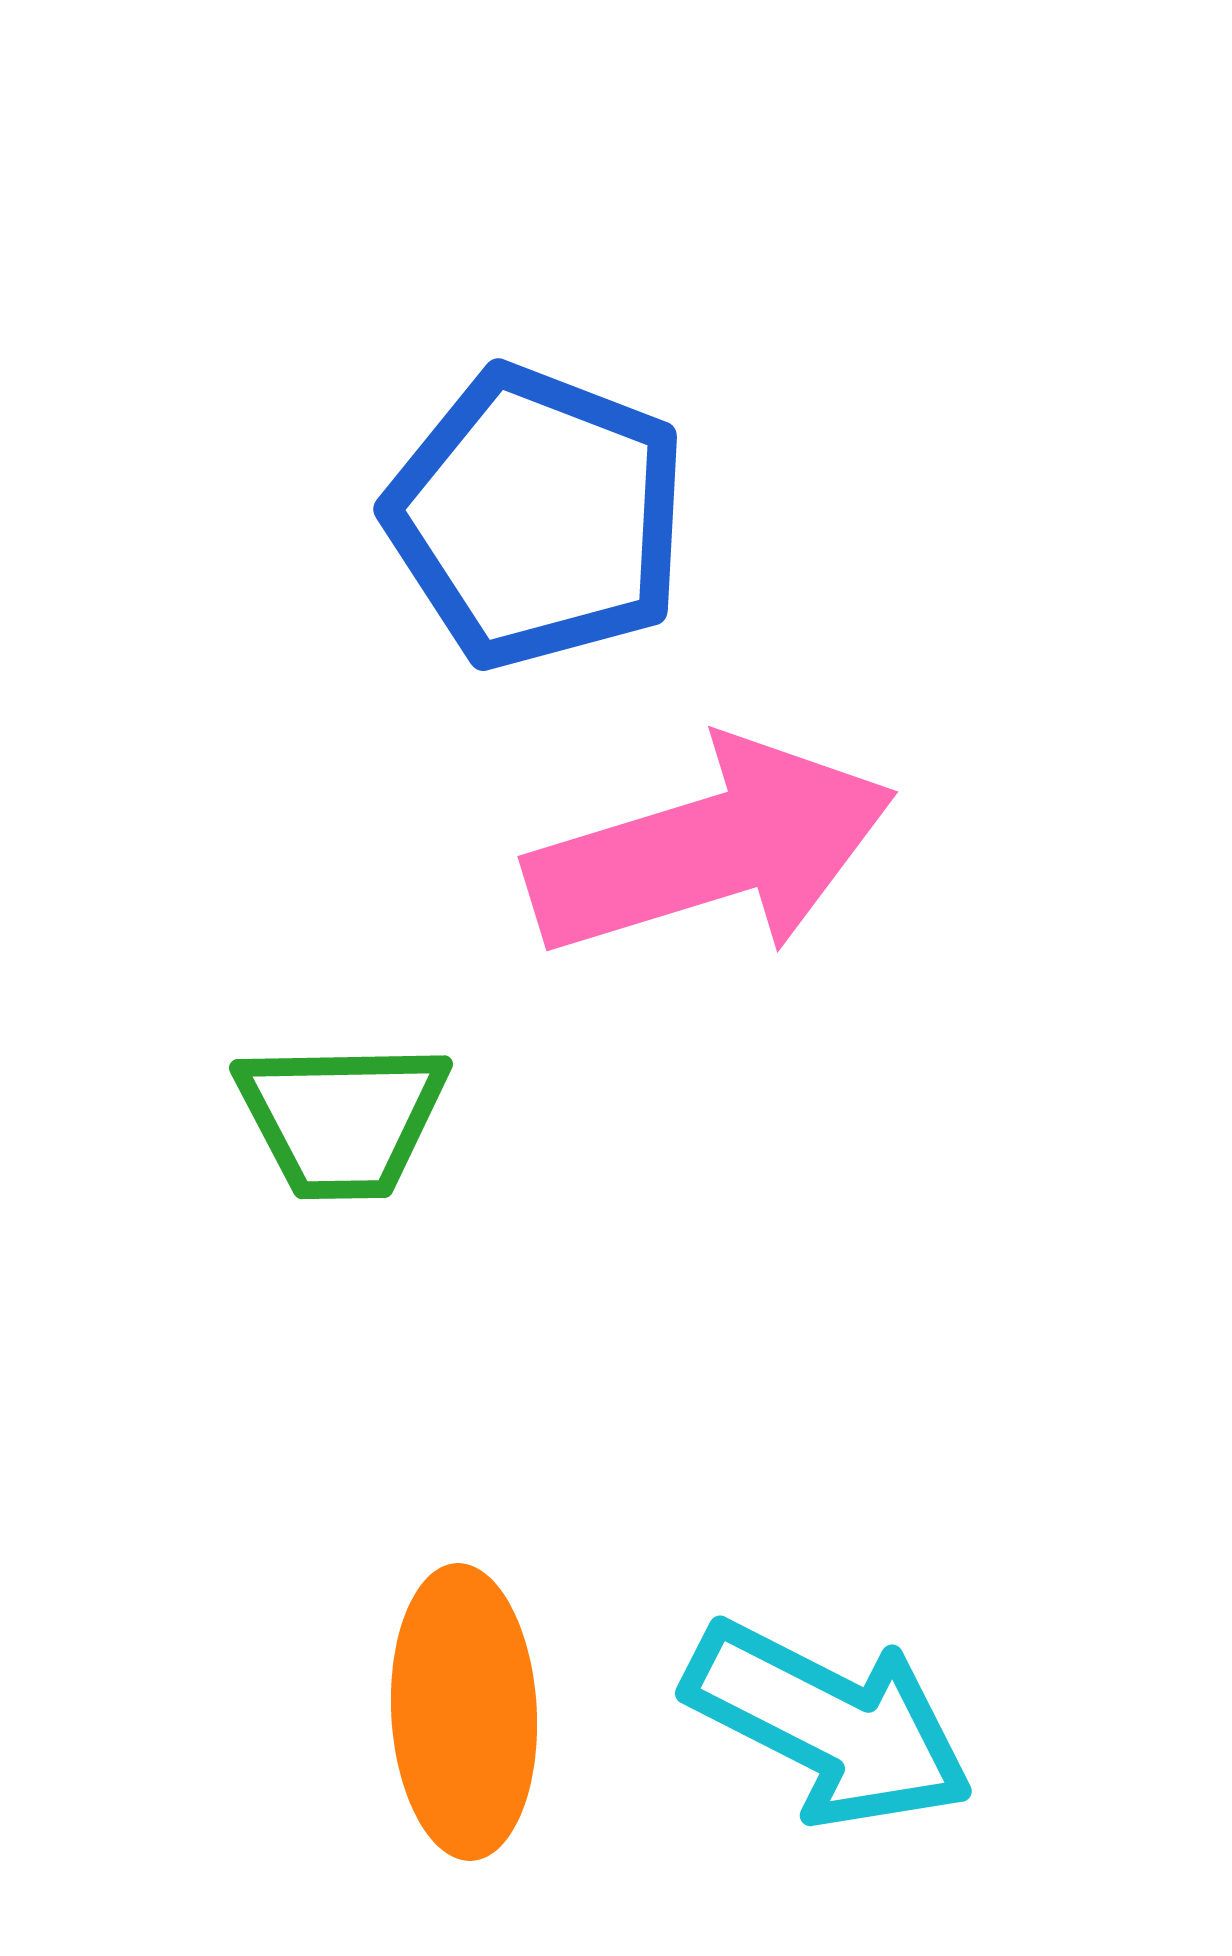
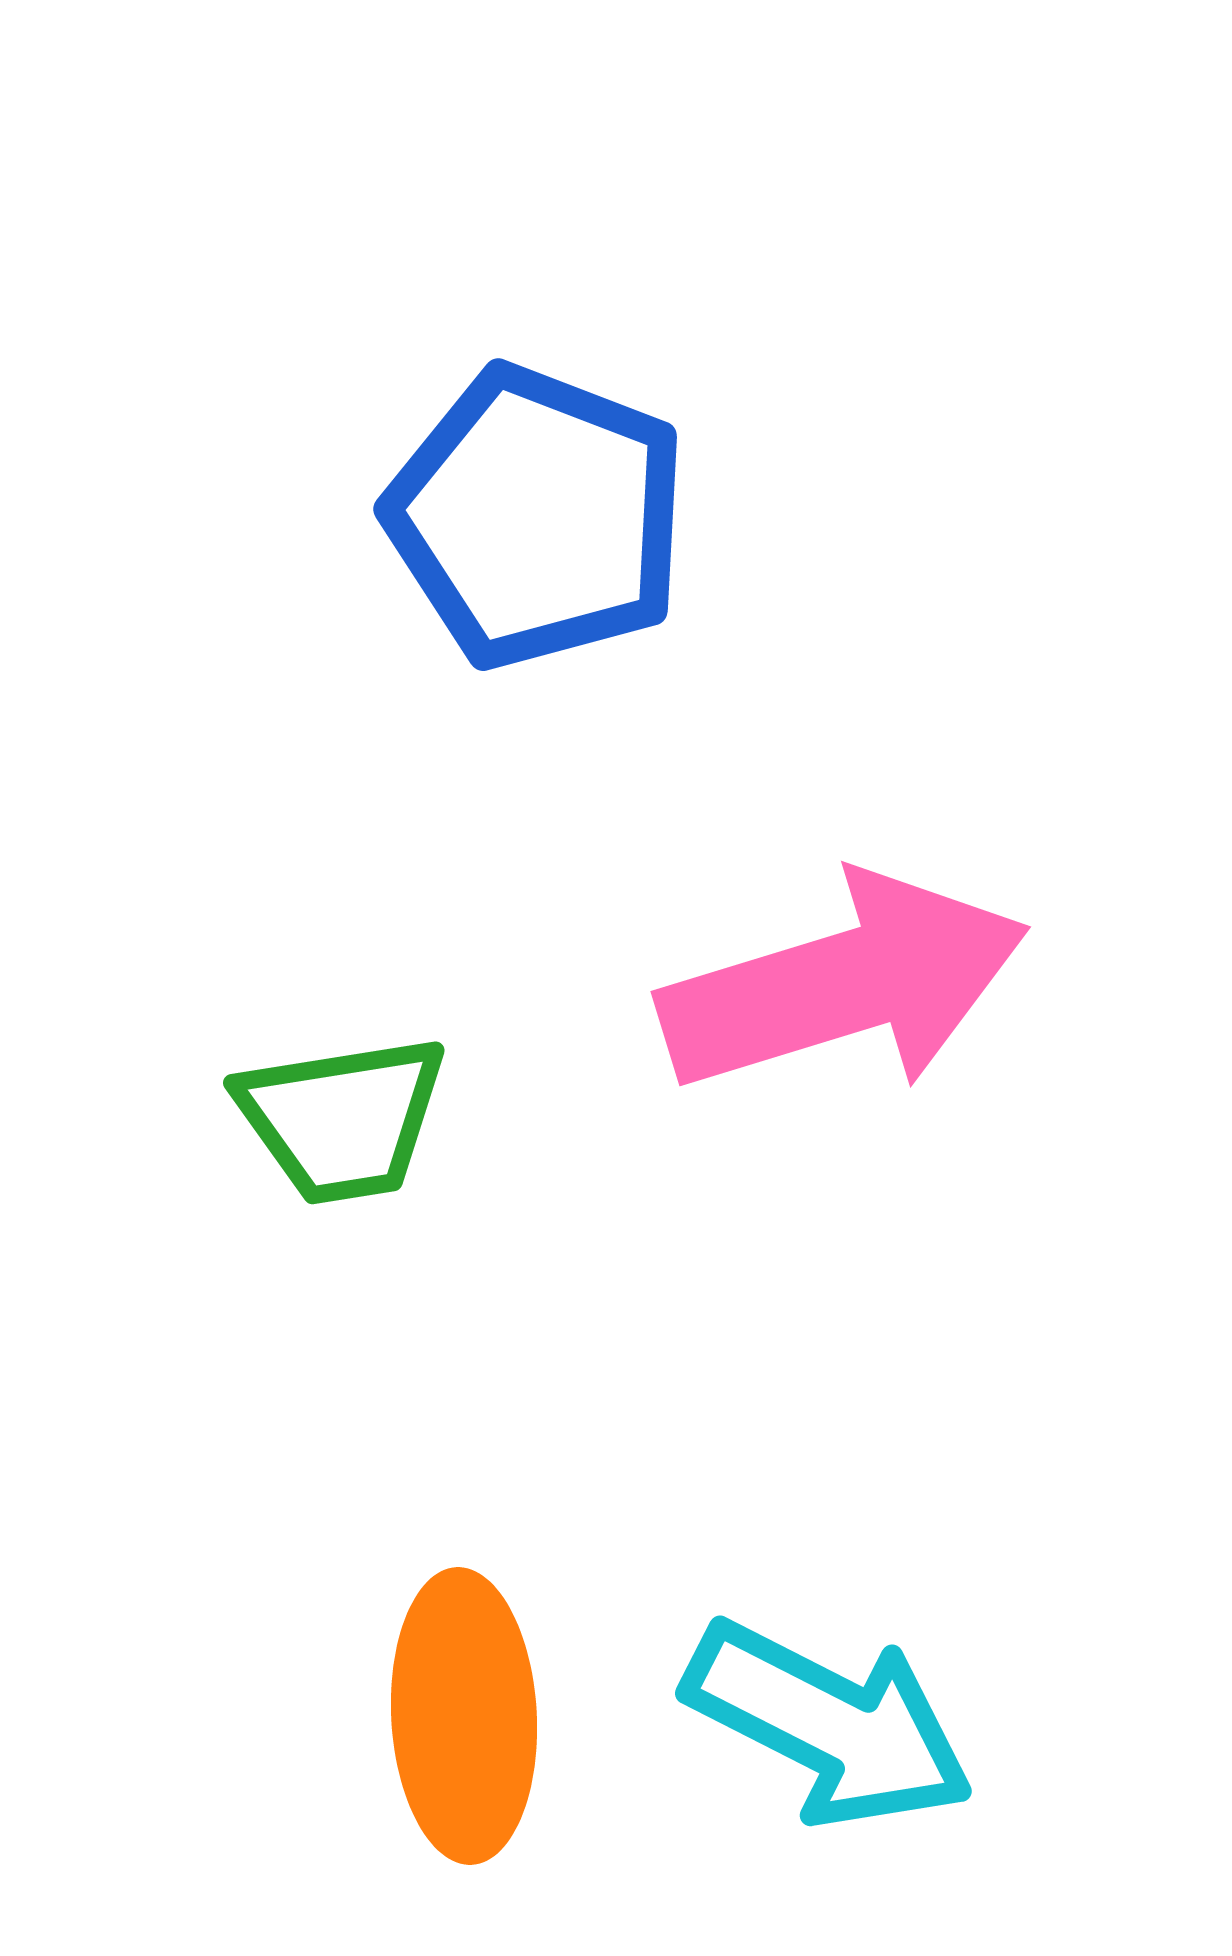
pink arrow: moved 133 px right, 135 px down
green trapezoid: rotated 8 degrees counterclockwise
orange ellipse: moved 4 px down
